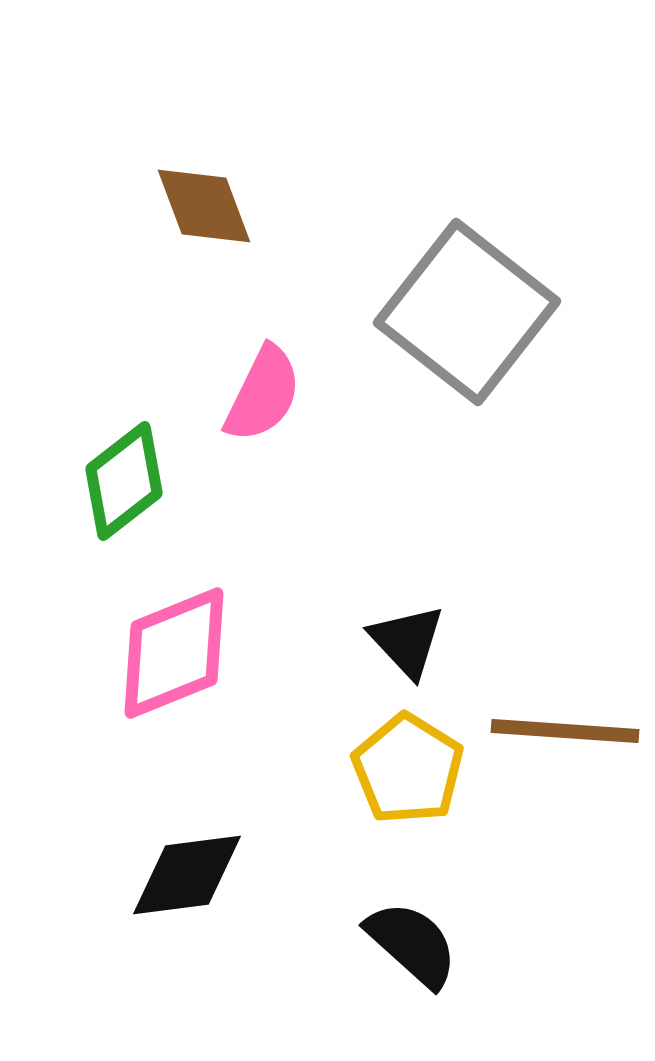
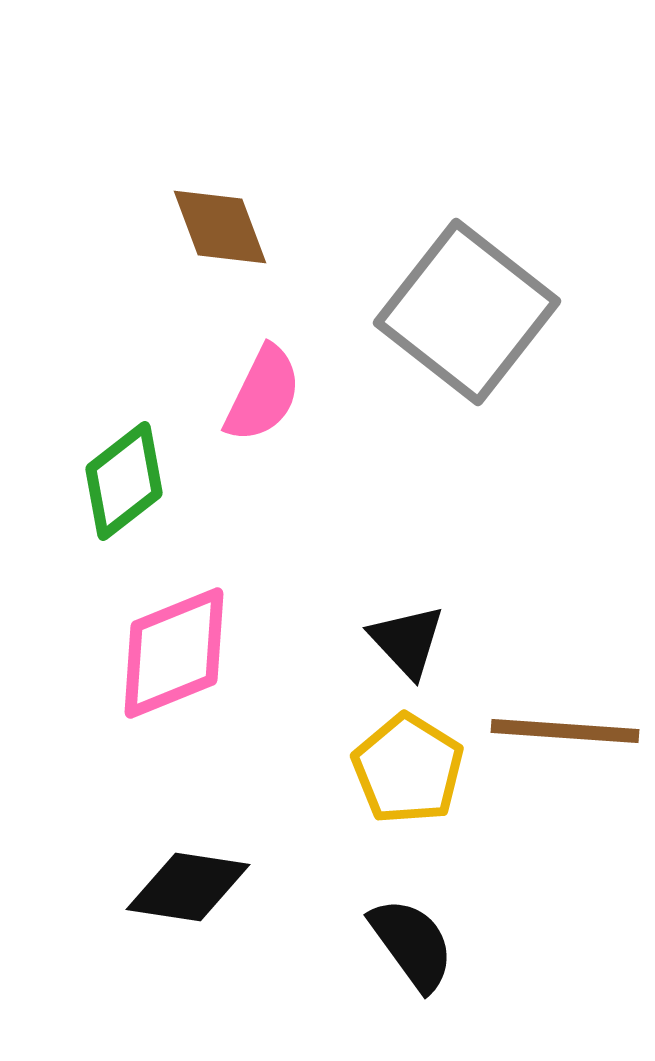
brown diamond: moved 16 px right, 21 px down
black diamond: moved 1 px right, 12 px down; rotated 16 degrees clockwise
black semicircle: rotated 12 degrees clockwise
